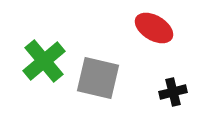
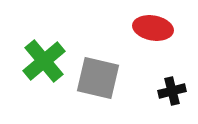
red ellipse: moved 1 px left; rotated 21 degrees counterclockwise
black cross: moved 1 px left, 1 px up
